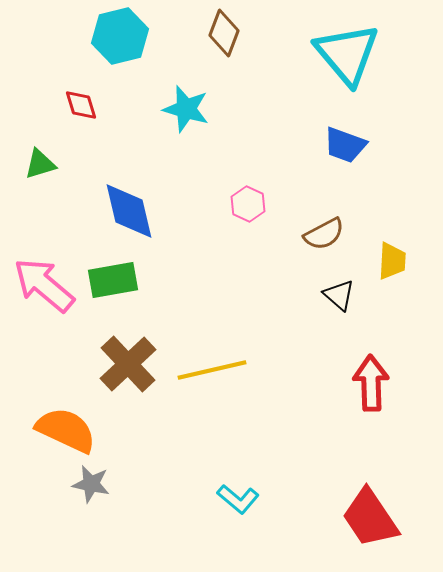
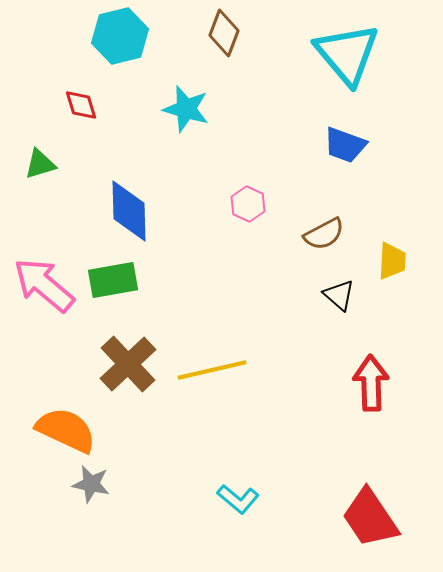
blue diamond: rotated 12 degrees clockwise
